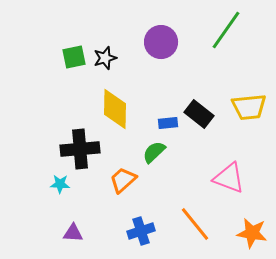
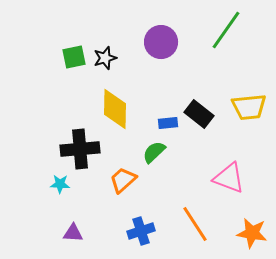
orange line: rotated 6 degrees clockwise
